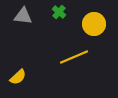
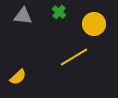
yellow line: rotated 8 degrees counterclockwise
